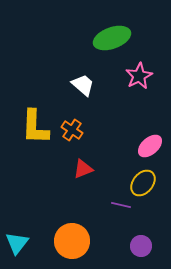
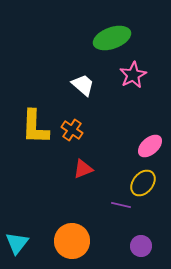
pink star: moved 6 px left, 1 px up
